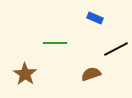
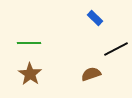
blue rectangle: rotated 21 degrees clockwise
green line: moved 26 px left
brown star: moved 5 px right
